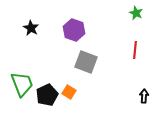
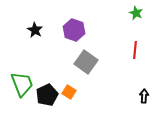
black star: moved 4 px right, 2 px down
gray square: rotated 15 degrees clockwise
